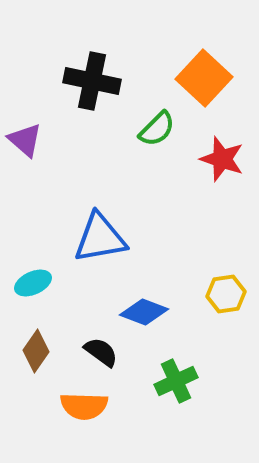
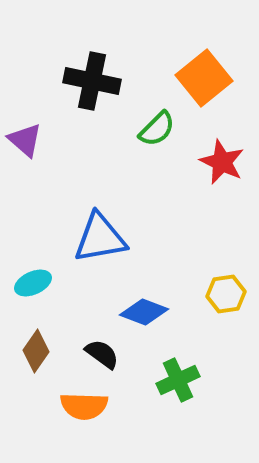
orange square: rotated 8 degrees clockwise
red star: moved 3 px down; rotated 6 degrees clockwise
black semicircle: moved 1 px right, 2 px down
green cross: moved 2 px right, 1 px up
